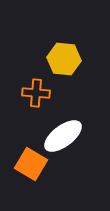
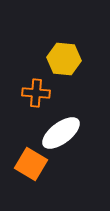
white ellipse: moved 2 px left, 3 px up
